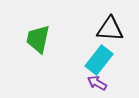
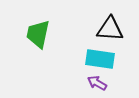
green trapezoid: moved 5 px up
cyan rectangle: moved 1 px right, 1 px up; rotated 60 degrees clockwise
